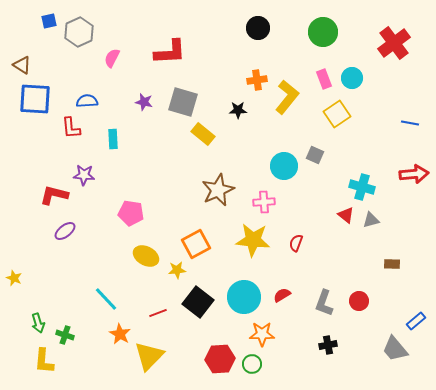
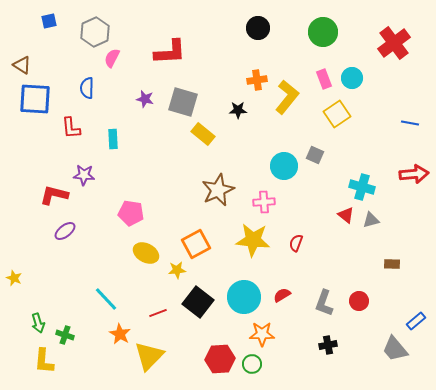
gray hexagon at (79, 32): moved 16 px right
blue semicircle at (87, 101): moved 13 px up; rotated 85 degrees counterclockwise
purple star at (144, 102): moved 1 px right, 3 px up
yellow ellipse at (146, 256): moved 3 px up
